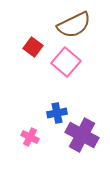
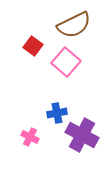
red square: moved 1 px up
